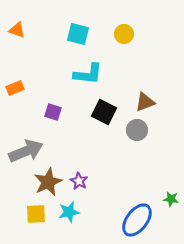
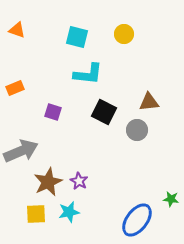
cyan square: moved 1 px left, 3 px down
brown triangle: moved 4 px right; rotated 15 degrees clockwise
gray arrow: moved 5 px left
